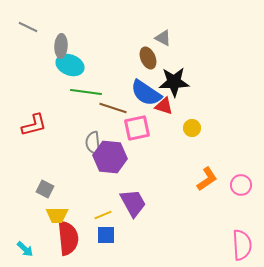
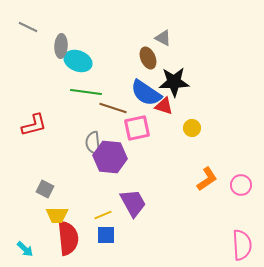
cyan ellipse: moved 8 px right, 4 px up
